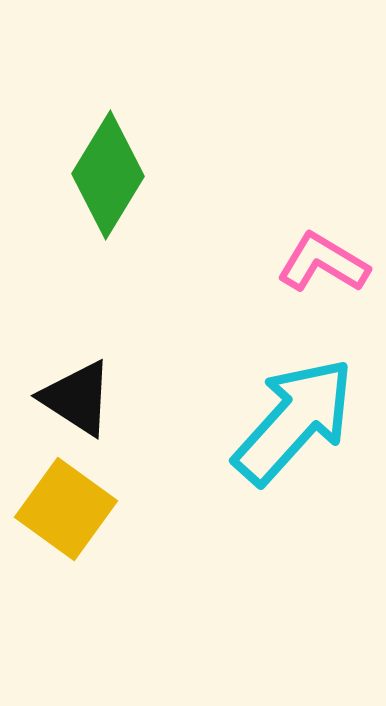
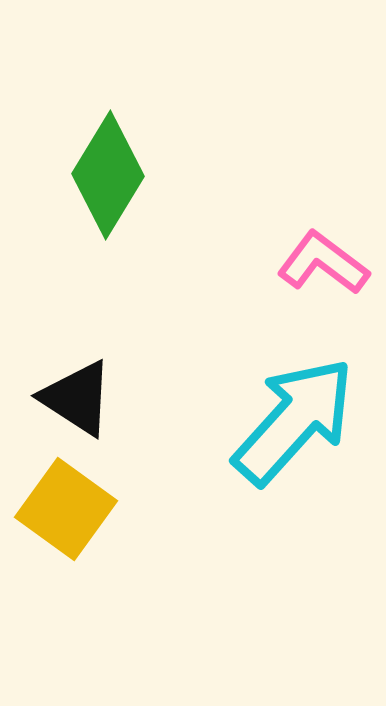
pink L-shape: rotated 6 degrees clockwise
